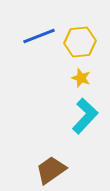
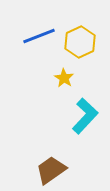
yellow hexagon: rotated 20 degrees counterclockwise
yellow star: moved 17 px left; rotated 12 degrees clockwise
